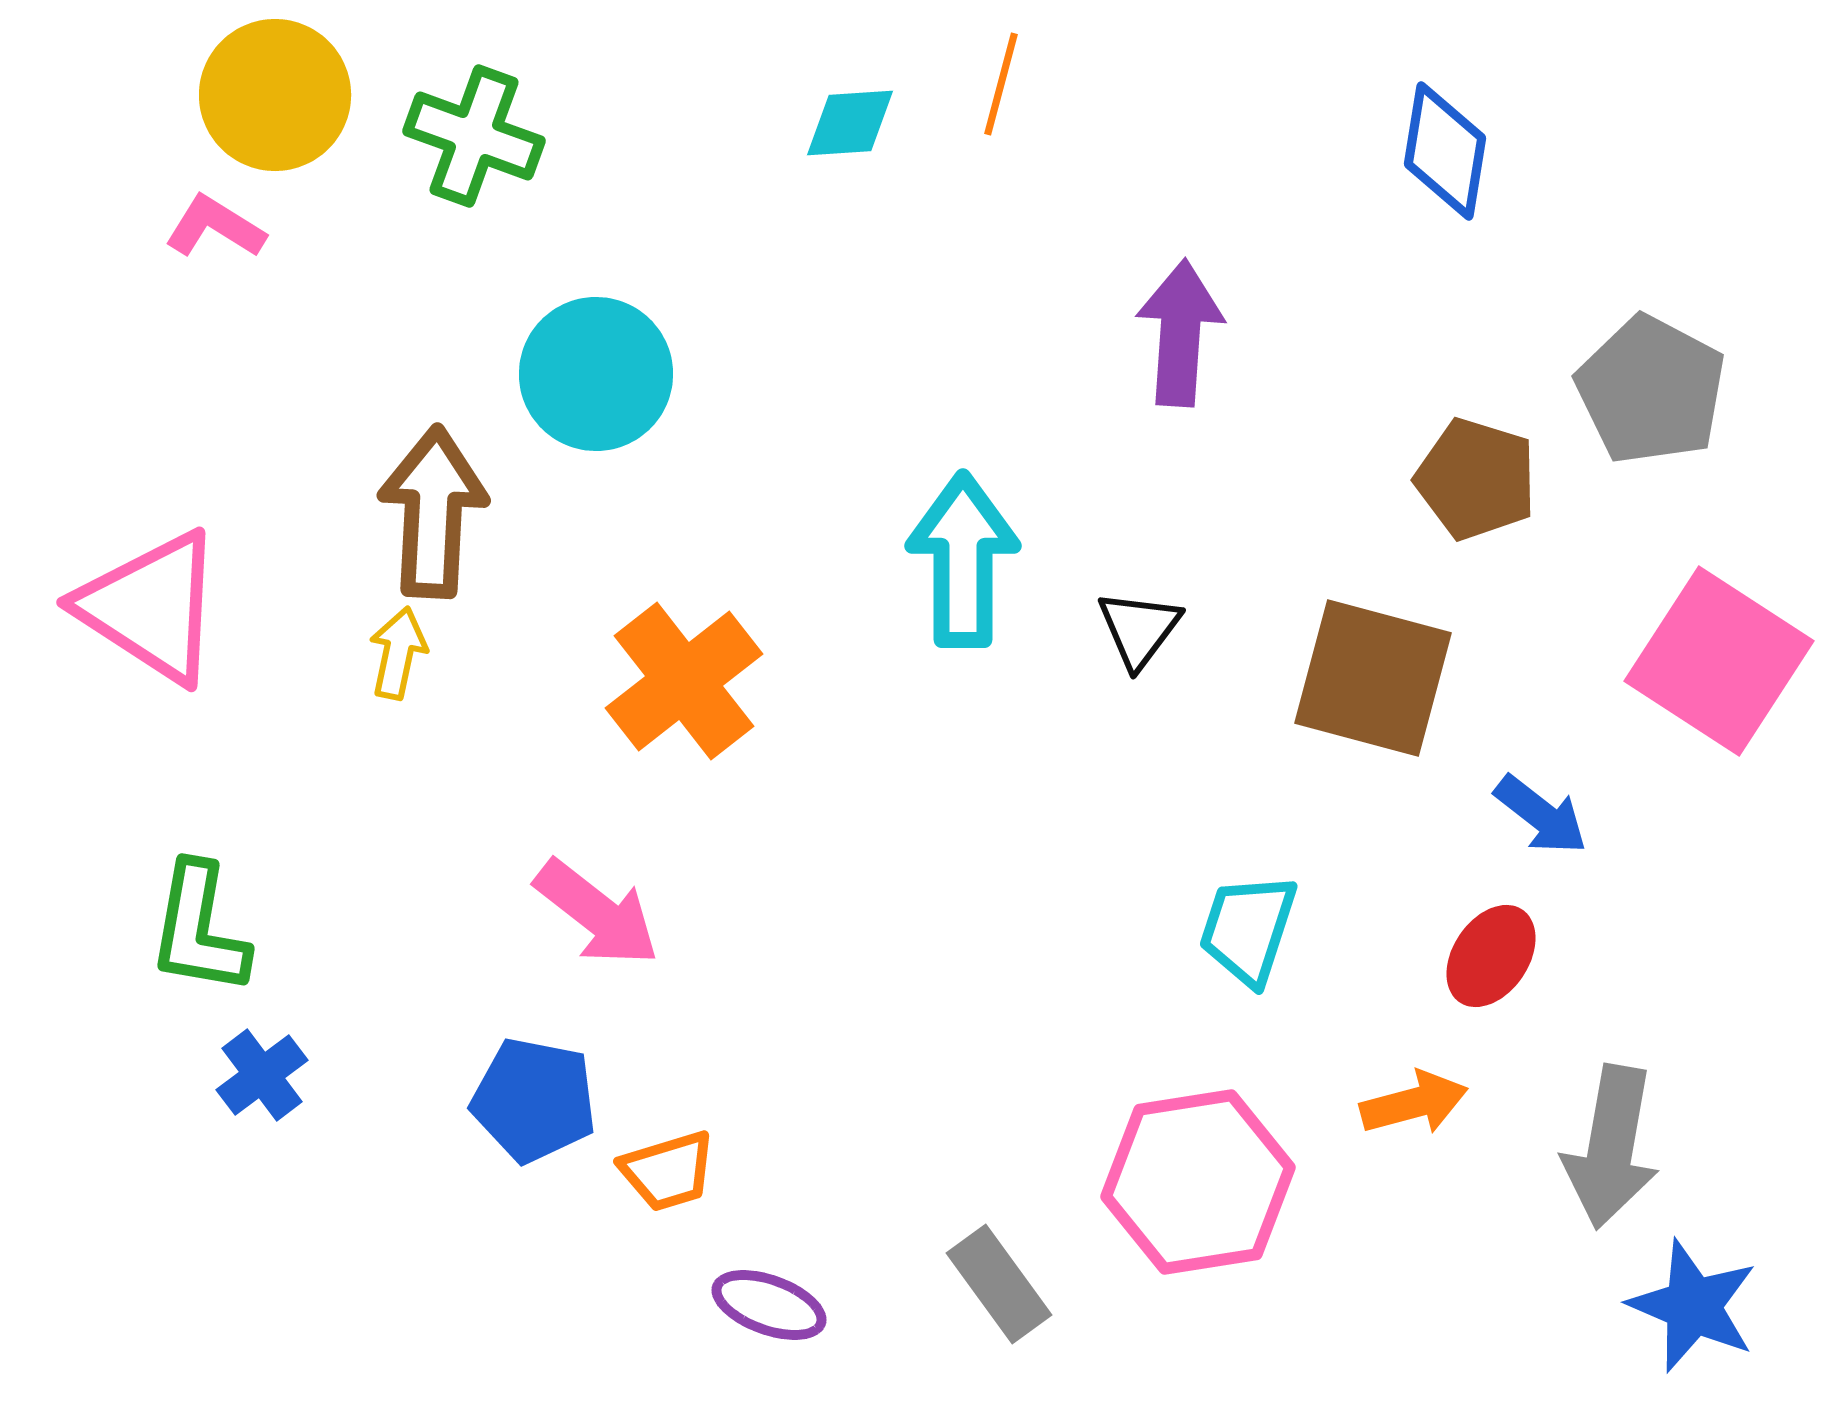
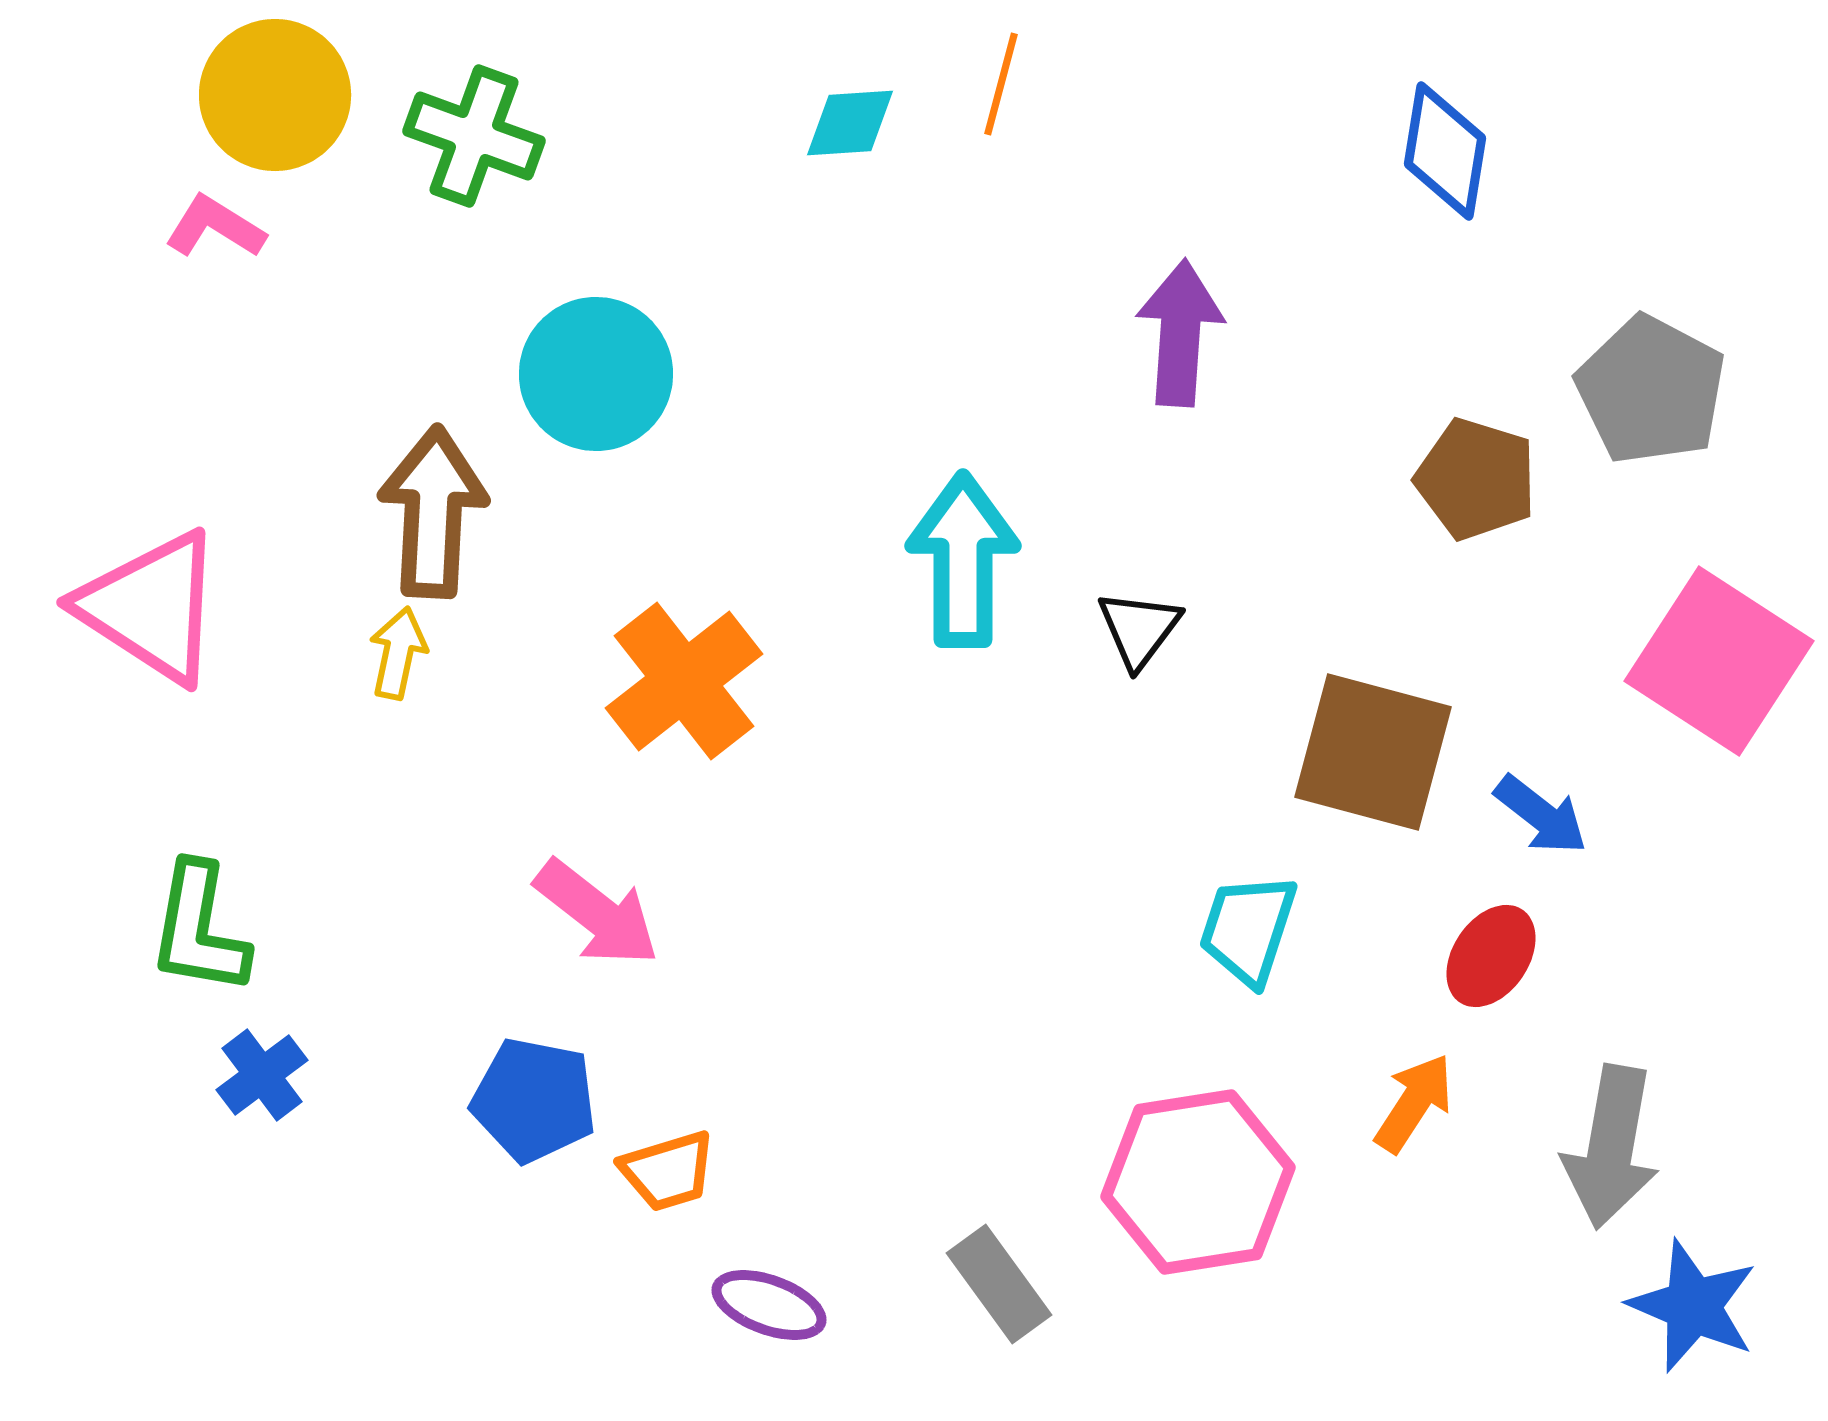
brown square: moved 74 px down
orange arrow: rotated 42 degrees counterclockwise
